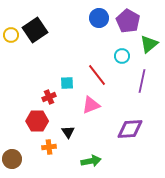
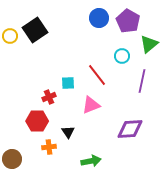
yellow circle: moved 1 px left, 1 px down
cyan square: moved 1 px right
